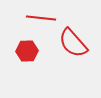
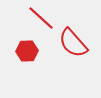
red line: rotated 36 degrees clockwise
